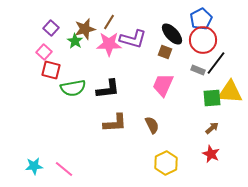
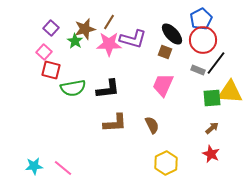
pink line: moved 1 px left, 1 px up
